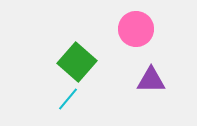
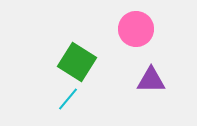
green square: rotated 9 degrees counterclockwise
